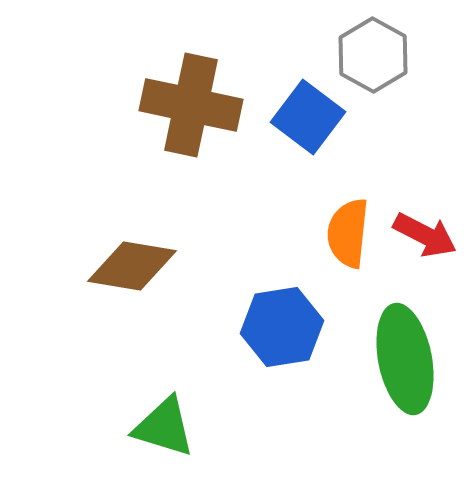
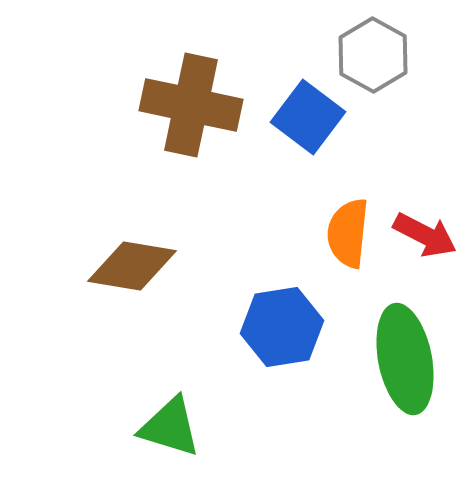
green triangle: moved 6 px right
